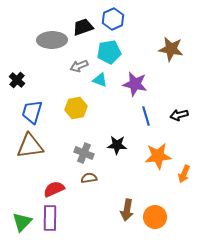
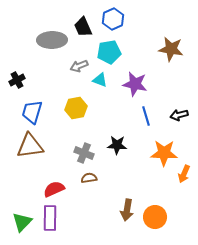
black trapezoid: rotated 95 degrees counterclockwise
black cross: rotated 21 degrees clockwise
orange star: moved 6 px right, 3 px up; rotated 8 degrees clockwise
